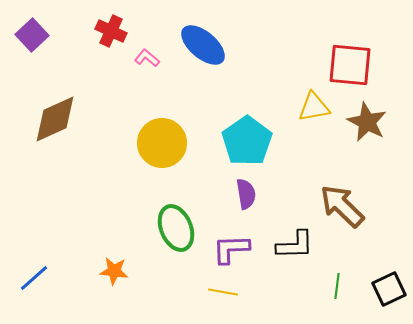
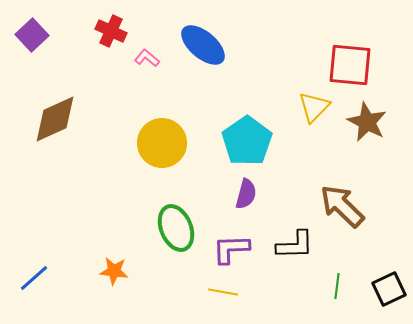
yellow triangle: rotated 36 degrees counterclockwise
purple semicircle: rotated 24 degrees clockwise
